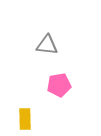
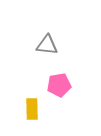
yellow rectangle: moved 7 px right, 10 px up
